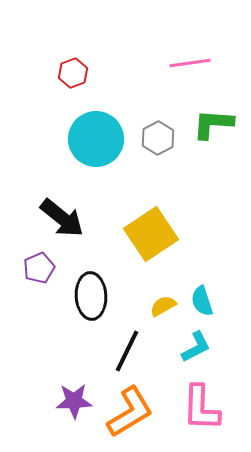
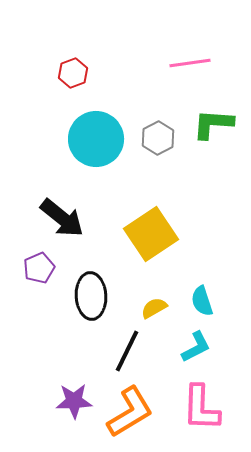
yellow semicircle: moved 9 px left, 2 px down
